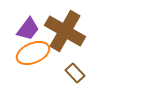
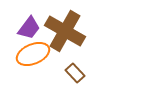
purple trapezoid: moved 1 px right, 1 px up
orange ellipse: moved 1 px down
